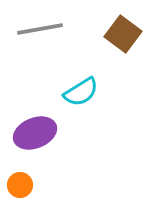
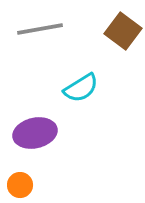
brown square: moved 3 px up
cyan semicircle: moved 4 px up
purple ellipse: rotated 9 degrees clockwise
